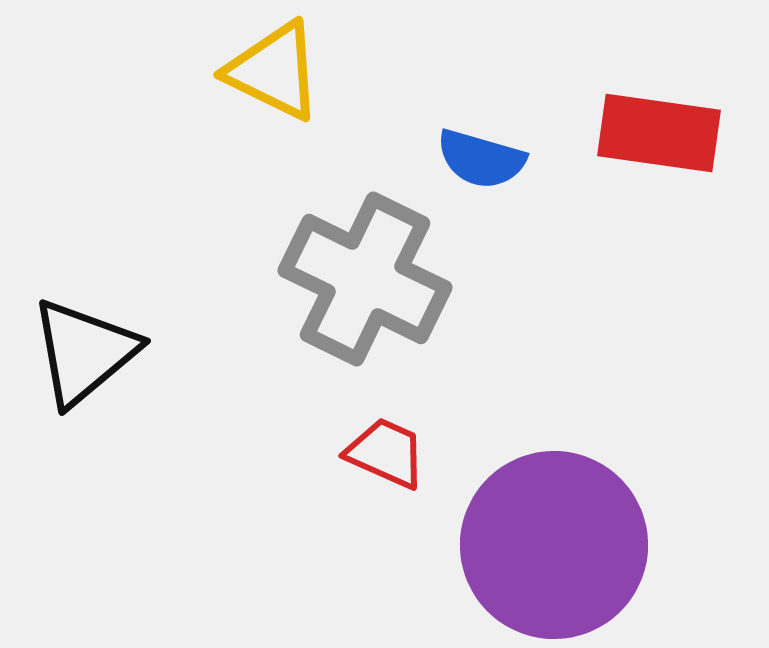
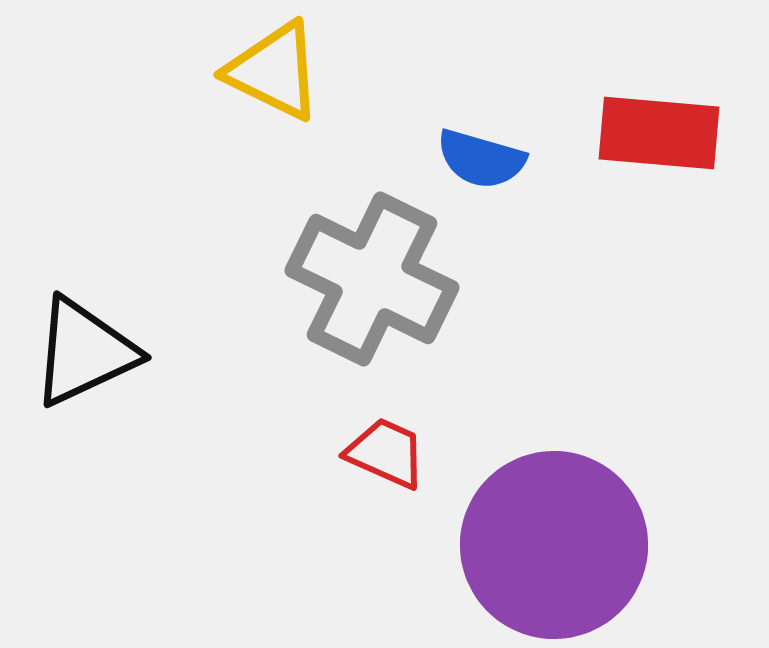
red rectangle: rotated 3 degrees counterclockwise
gray cross: moved 7 px right
black triangle: rotated 15 degrees clockwise
